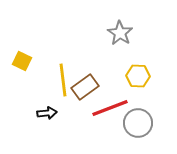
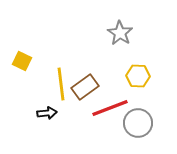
yellow line: moved 2 px left, 4 px down
